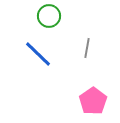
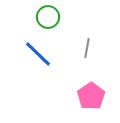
green circle: moved 1 px left, 1 px down
pink pentagon: moved 2 px left, 5 px up
